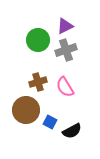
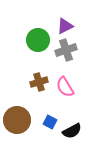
brown cross: moved 1 px right
brown circle: moved 9 px left, 10 px down
